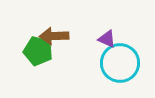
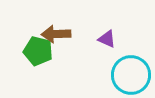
brown arrow: moved 2 px right, 2 px up
cyan circle: moved 11 px right, 12 px down
